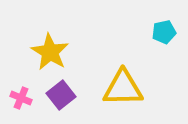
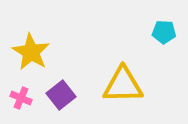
cyan pentagon: rotated 15 degrees clockwise
yellow star: moved 19 px left
yellow triangle: moved 3 px up
